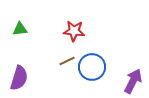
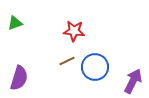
green triangle: moved 5 px left, 6 px up; rotated 14 degrees counterclockwise
blue circle: moved 3 px right
